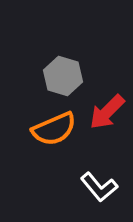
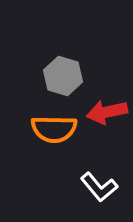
red arrow: rotated 33 degrees clockwise
orange semicircle: rotated 24 degrees clockwise
